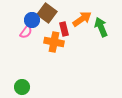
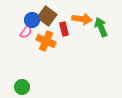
brown square: moved 3 px down
orange arrow: rotated 42 degrees clockwise
orange cross: moved 8 px left, 1 px up; rotated 12 degrees clockwise
